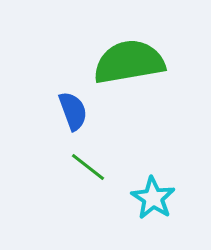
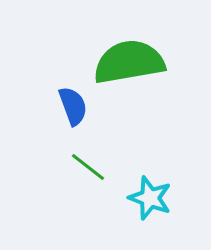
blue semicircle: moved 5 px up
cyan star: moved 3 px left; rotated 12 degrees counterclockwise
